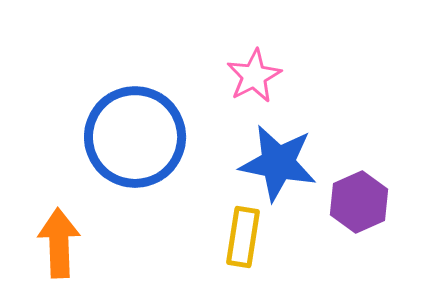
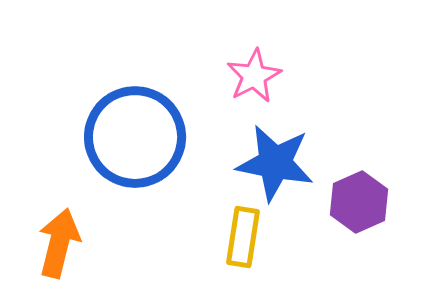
blue star: moved 3 px left
orange arrow: rotated 16 degrees clockwise
